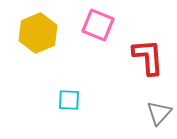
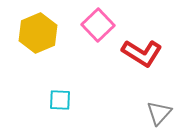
pink square: rotated 24 degrees clockwise
red L-shape: moved 6 px left, 4 px up; rotated 126 degrees clockwise
cyan square: moved 9 px left
